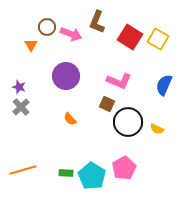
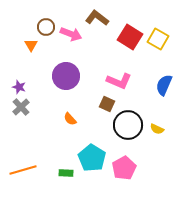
brown L-shape: moved 4 px up; rotated 105 degrees clockwise
brown circle: moved 1 px left
black circle: moved 3 px down
cyan pentagon: moved 18 px up
